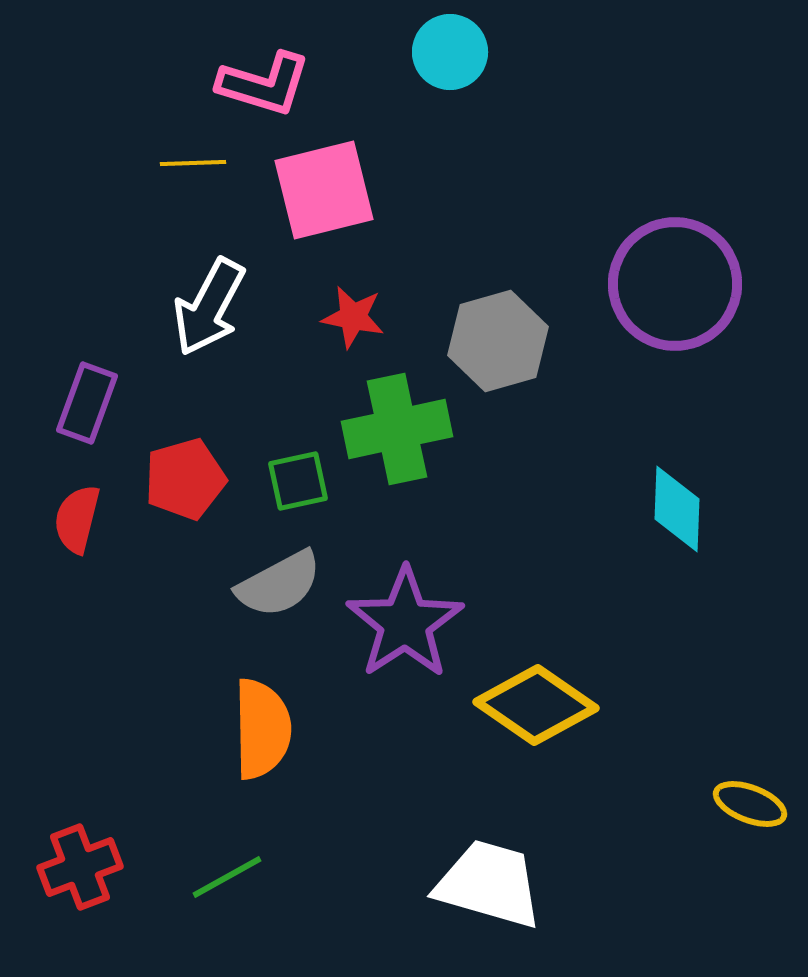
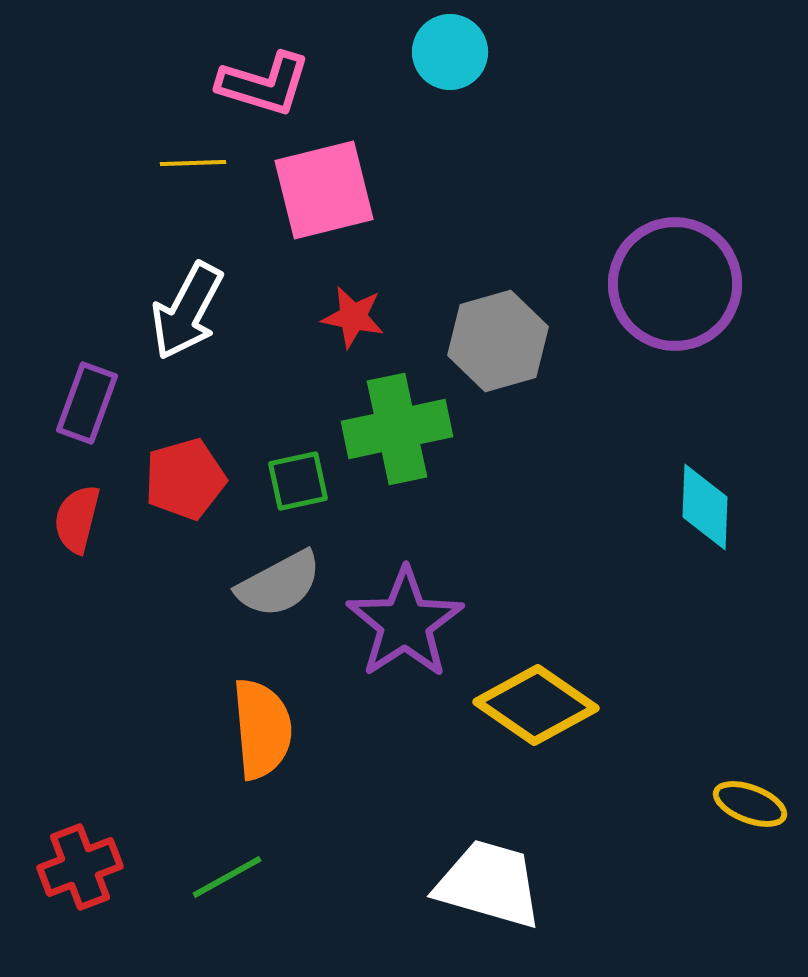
white arrow: moved 22 px left, 4 px down
cyan diamond: moved 28 px right, 2 px up
orange semicircle: rotated 4 degrees counterclockwise
